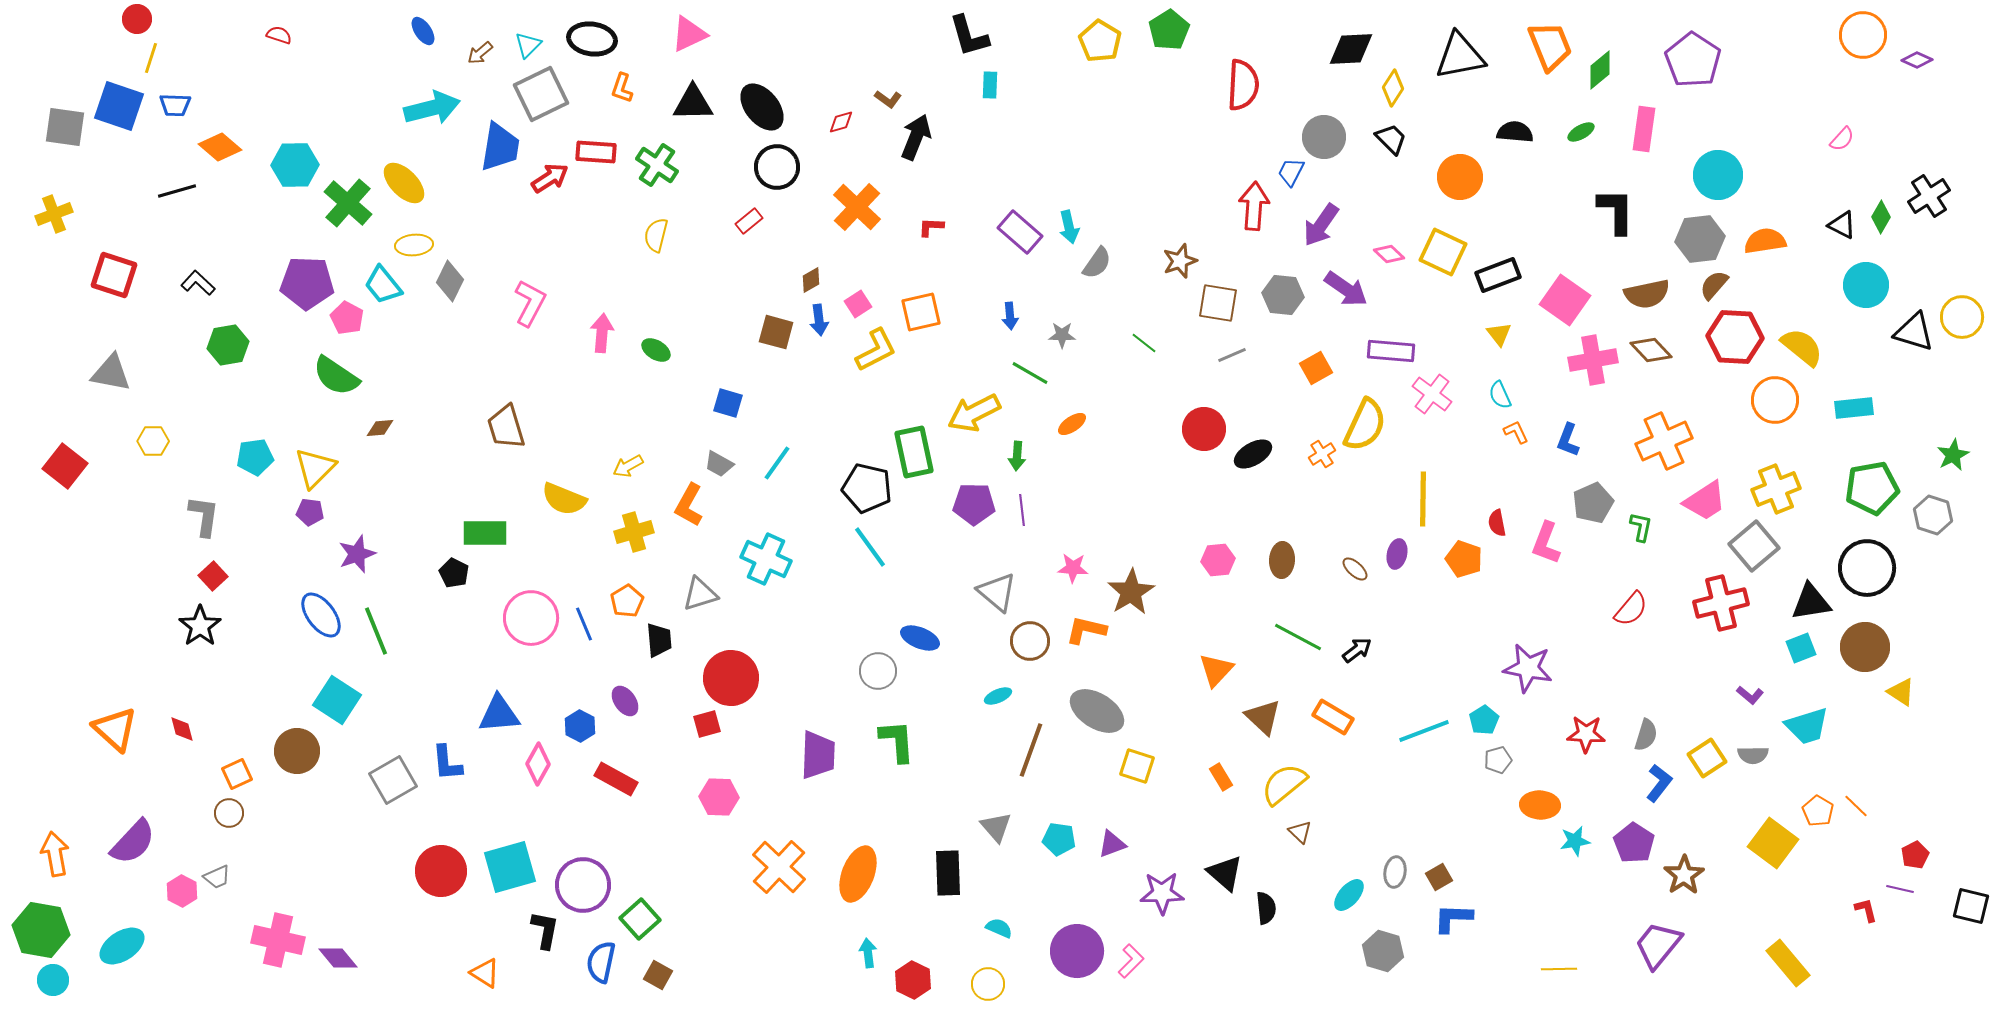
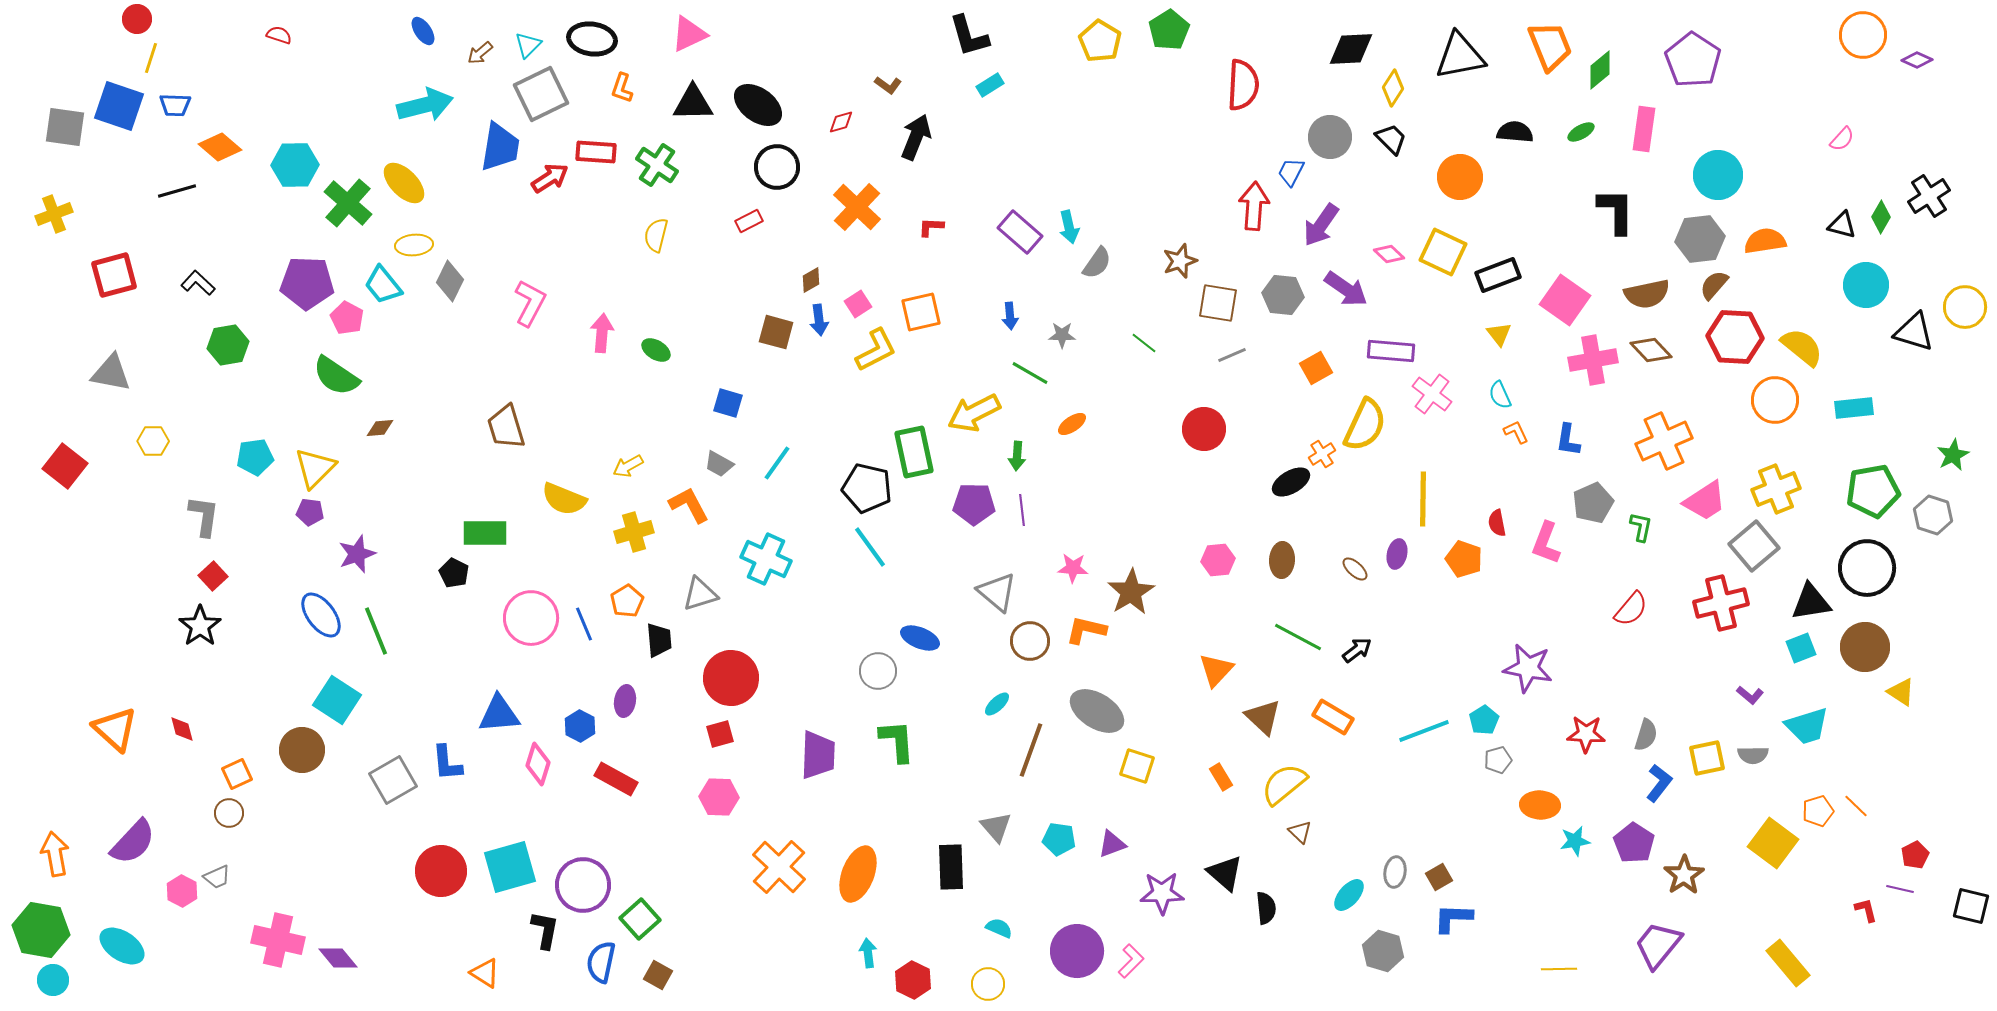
cyan rectangle at (990, 85): rotated 56 degrees clockwise
brown L-shape at (888, 99): moved 14 px up
black ellipse at (762, 107): moved 4 px left, 2 px up; rotated 15 degrees counterclockwise
cyan arrow at (432, 108): moved 7 px left, 3 px up
gray circle at (1324, 137): moved 6 px right
red rectangle at (749, 221): rotated 12 degrees clockwise
black triangle at (1842, 225): rotated 12 degrees counterclockwise
red square at (114, 275): rotated 33 degrees counterclockwise
yellow circle at (1962, 317): moved 3 px right, 10 px up
blue L-shape at (1568, 440): rotated 12 degrees counterclockwise
black ellipse at (1253, 454): moved 38 px right, 28 px down
green pentagon at (1872, 488): moved 1 px right, 3 px down
orange L-shape at (689, 505): rotated 123 degrees clockwise
cyan ellipse at (998, 696): moved 1 px left, 8 px down; rotated 20 degrees counterclockwise
purple ellipse at (625, 701): rotated 44 degrees clockwise
red square at (707, 724): moved 13 px right, 10 px down
brown circle at (297, 751): moved 5 px right, 1 px up
yellow square at (1707, 758): rotated 21 degrees clockwise
pink diamond at (538, 764): rotated 12 degrees counterclockwise
orange pentagon at (1818, 811): rotated 24 degrees clockwise
black rectangle at (948, 873): moved 3 px right, 6 px up
cyan ellipse at (122, 946): rotated 66 degrees clockwise
